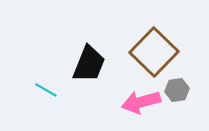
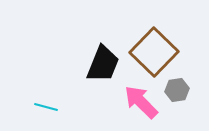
black trapezoid: moved 14 px right
cyan line: moved 17 px down; rotated 15 degrees counterclockwise
pink arrow: rotated 60 degrees clockwise
